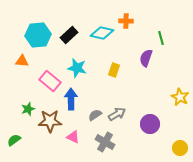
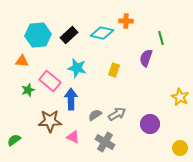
green star: moved 19 px up
